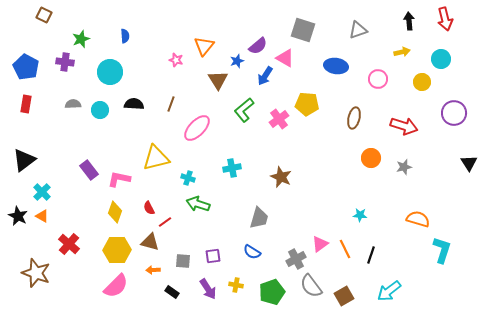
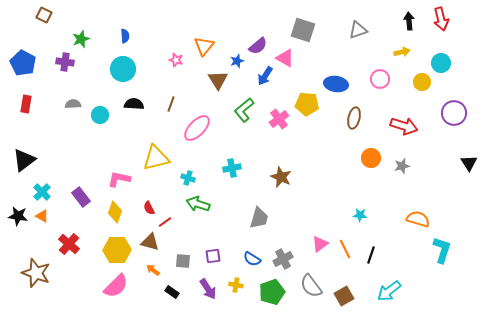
red arrow at (445, 19): moved 4 px left
cyan circle at (441, 59): moved 4 px down
blue ellipse at (336, 66): moved 18 px down
blue pentagon at (26, 67): moved 3 px left, 4 px up
cyan circle at (110, 72): moved 13 px right, 3 px up
pink circle at (378, 79): moved 2 px right
cyan circle at (100, 110): moved 5 px down
gray star at (404, 167): moved 2 px left, 1 px up
purple rectangle at (89, 170): moved 8 px left, 27 px down
black star at (18, 216): rotated 18 degrees counterclockwise
blue semicircle at (252, 252): moved 7 px down
gray cross at (296, 259): moved 13 px left
orange arrow at (153, 270): rotated 40 degrees clockwise
